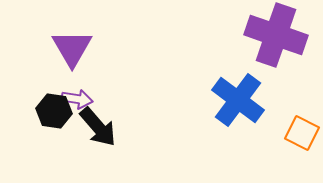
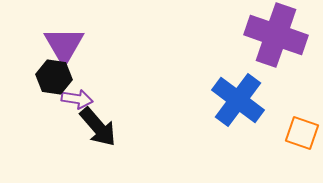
purple triangle: moved 8 px left, 3 px up
black hexagon: moved 34 px up
orange square: rotated 8 degrees counterclockwise
